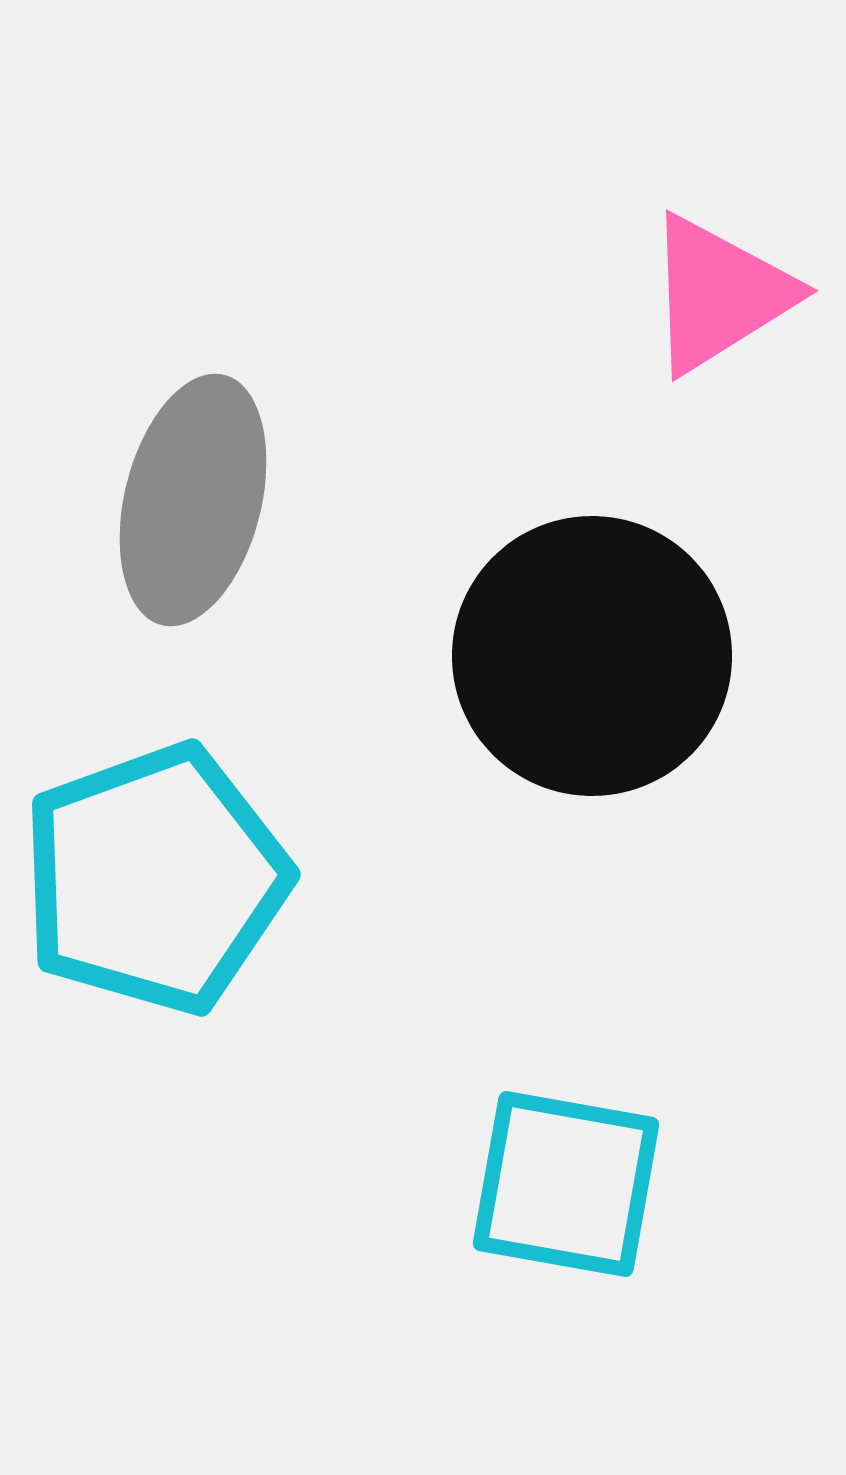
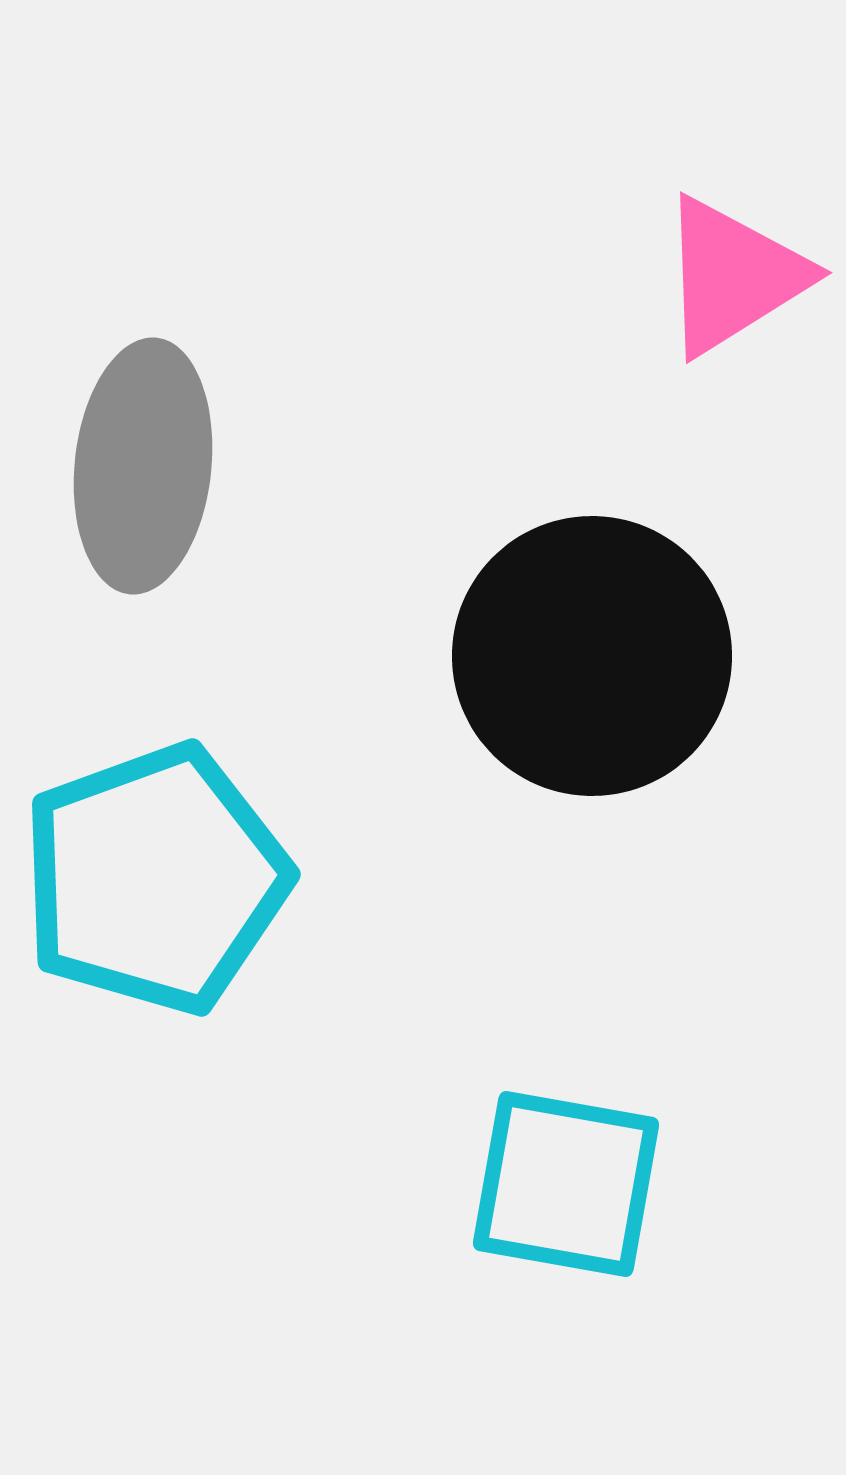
pink triangle: moved 14 px right, 18 px up
gray ellipse: moved 50 px left, 34 px up; rotated 8 degrees counterclockwise
